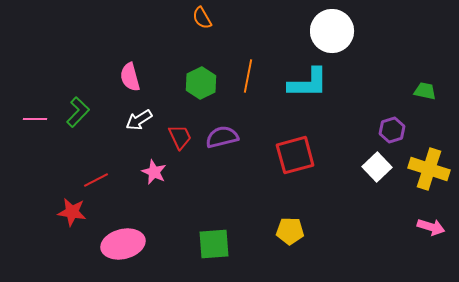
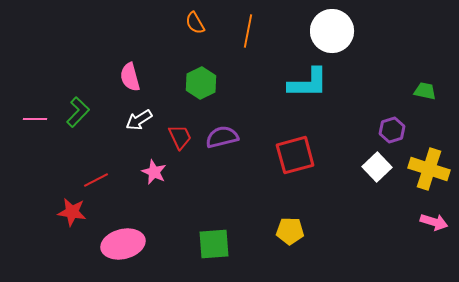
orange semicircle: moved 7 px left, 5 px down
orange line: moved 45 px up
pink arrow: moved 3 px right, 5 px up
